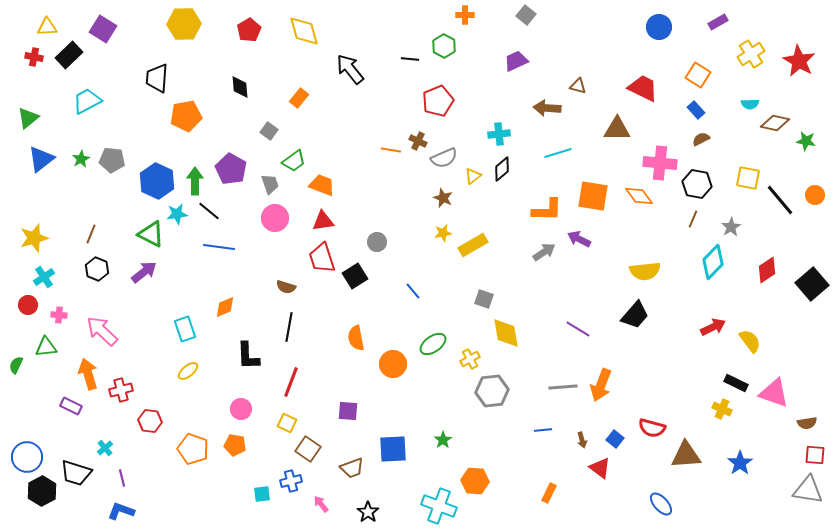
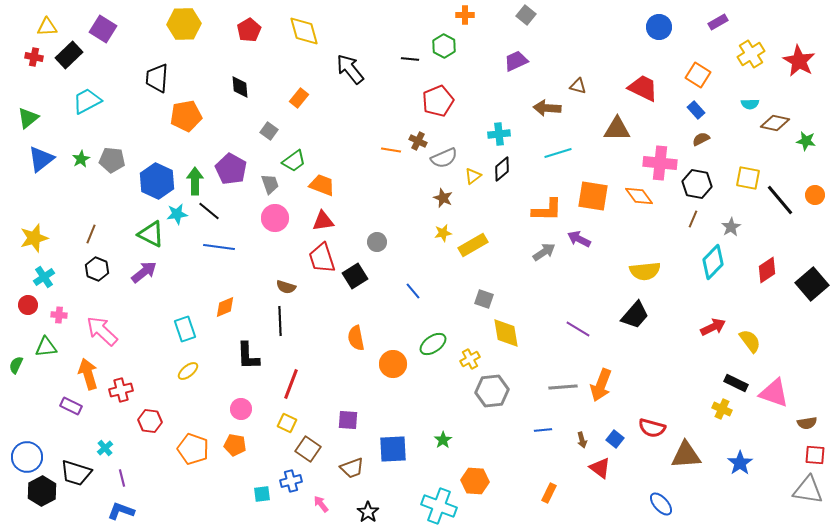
black line at (289, 327): moved 9 px left, 6 px up; rotated 12 degrees counterclockwise
red line at (291, 382): moved 2 px down
purple square at (348, 411): moved 9 px down
